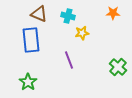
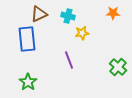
brown triangle: rotated 48 degrees counterclockwise
blue rectangle: moved 4 px left, 1 px up
